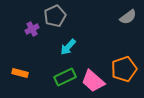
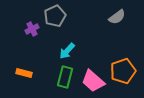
gray semicircle: moved 11 px left
cyan arrow: moved 1 px left, 4 px down
orange pentagon: moved 1 px left, 2 px down
orange rectangle: moved 4 px right
green rectangle: rotated 50 degrees counterclockwise
